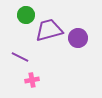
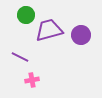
purple circle: moved 3 px right, 3 px up
